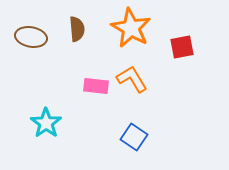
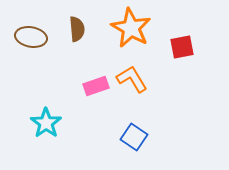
pink rectangle: rotated 25 degrees counterclockwise
